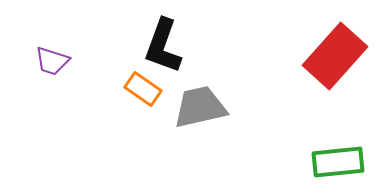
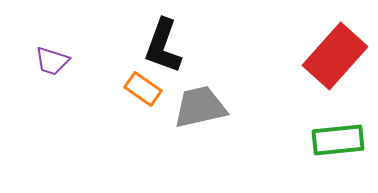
green rectangle: moved 22 px up
